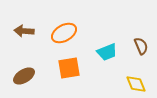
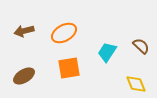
brown arrow: rotated 18 degrees counterclockwise
brown semicircle: rotated 24 degrees counterclockwise
cyan trapezoid: rotated 145 degrees clockwise
